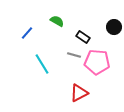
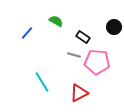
green semicircle: moved 1 px left
cyan line: moved 18 px down
